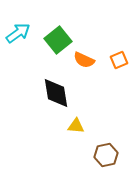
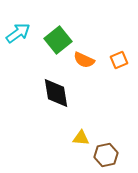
yellow triangle: moved 5 px right, 12 px down
